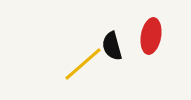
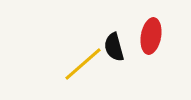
black semicircle: moved 2 px right, 1 px down
